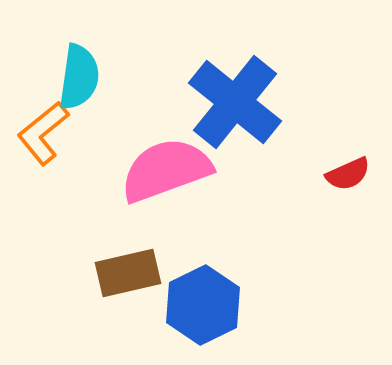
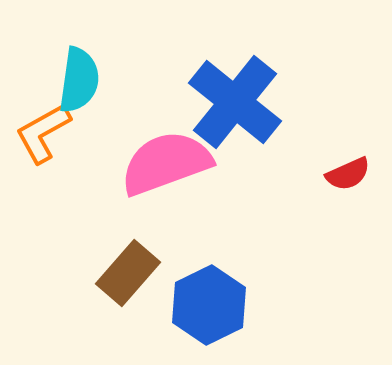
cyan semicircle: moved 3 px down
orange L-shape: rotated 10 degrees clockwise
pink semicircle: moved 7 px up
brown rectangle: rotated 36 degrees counterclockwise
blue hexagon: moved 6 px right
